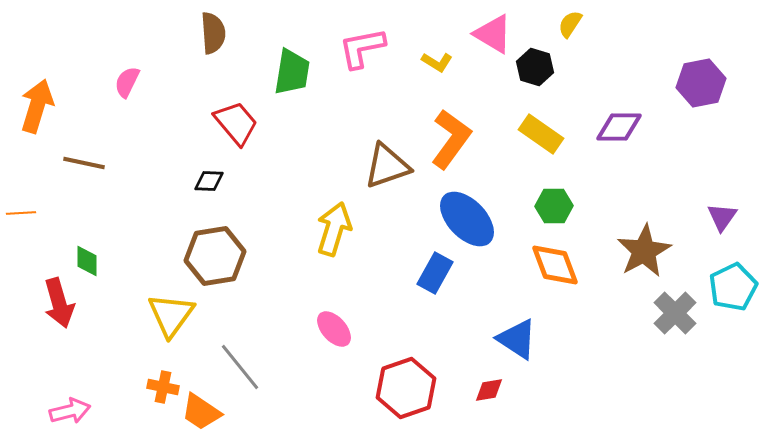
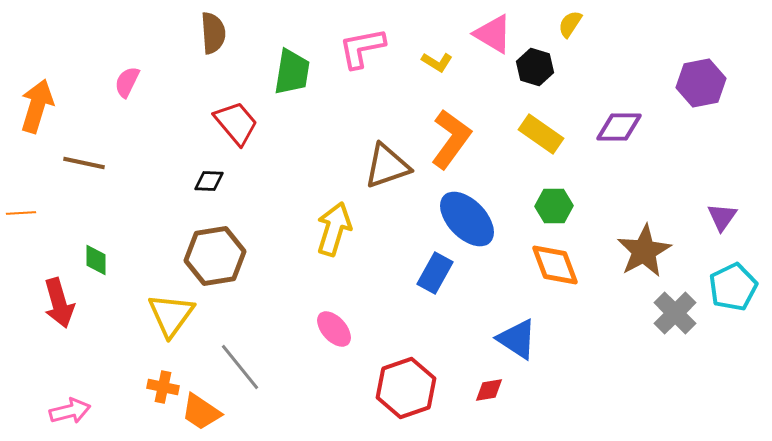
green diamond: moved 9 px right, 1 px up
